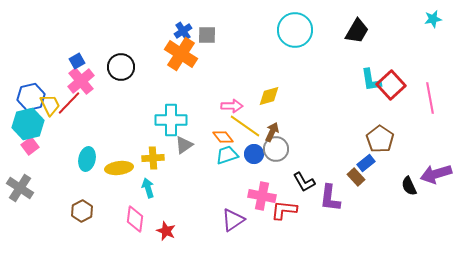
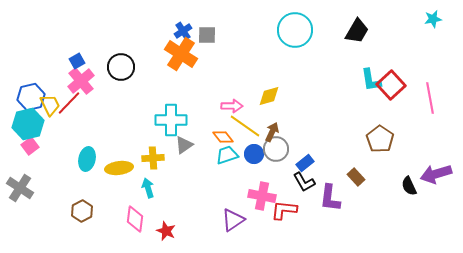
blue rectangle at (366, 163): moved 61 px left
